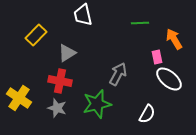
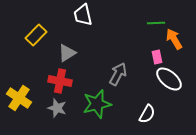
green line: moved 16 px right
